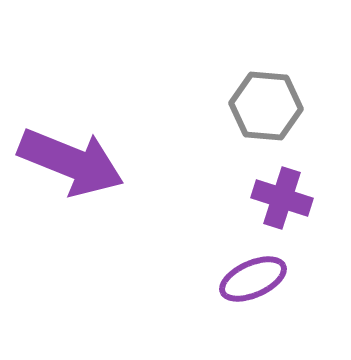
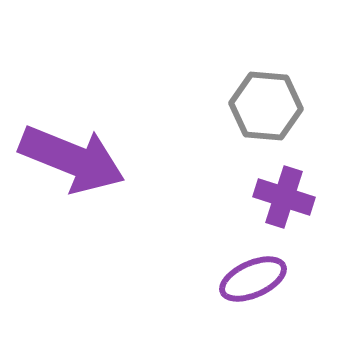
purple arrow: moved 1 px right, 3 px up
purple cross: moved 2 px right, 1 px up
